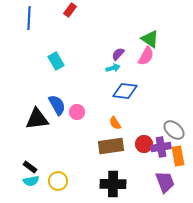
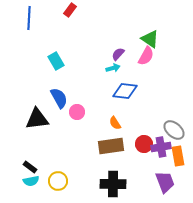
blue semicircle: moved 2 px right, 7 px up
